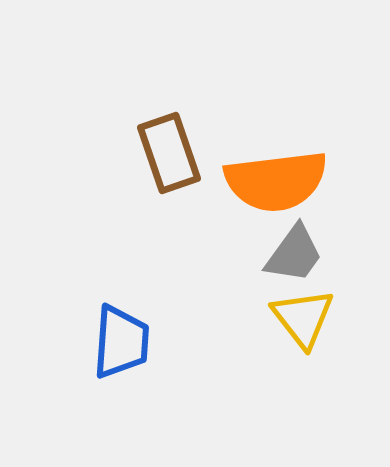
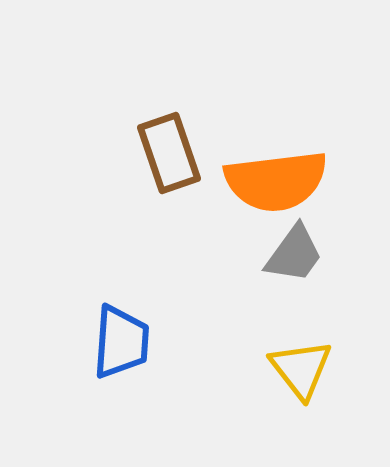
yellow triangle: moved 2 px left, 51 px down
